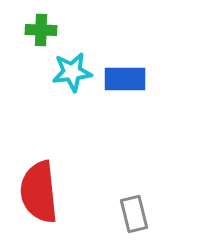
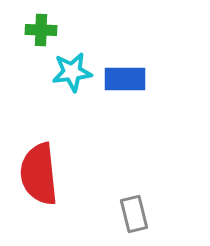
red semicircle: moved 18 px up
